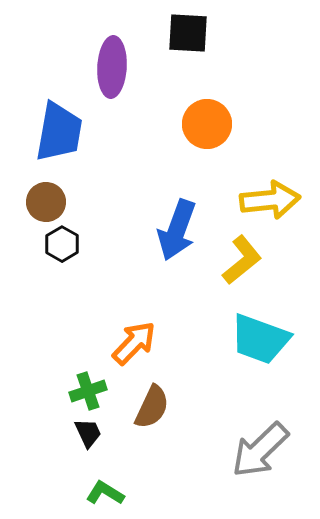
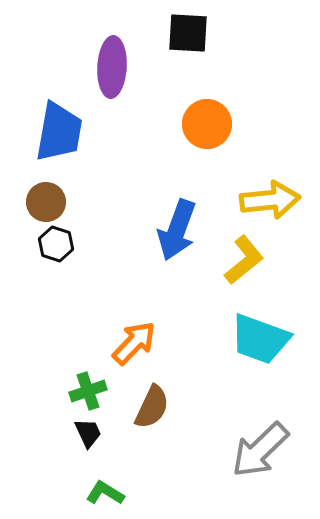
black hexagon: moved 6 px left; rotated 12 degrees counterclockwise
yellow L-shape: moved 2 px right
